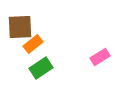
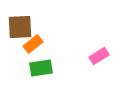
pink rectangle: moved 1 px left, 1 px up
green rectangle: rotated 25 degrees clockwise
